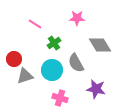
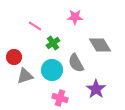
pink star: moved 2 px left, 1 px up
pink line: moved 2 px down
green cross: moved 1 px left
red circle: moved 2 px up
purple star: rotated 24 degrees clockwise
